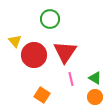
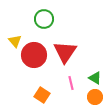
green circle: moved 6 px left
pink line: moved 4 px down
